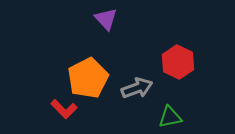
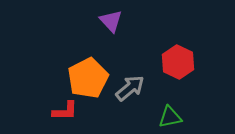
purple triangle: moved 5 px right, 2 px down
gray arrow: moved 7 px left; rotated 20 degrees counterclockwise
red L-shape: moved 1 px right, 2 px down; rotated 44 degrees counterclockwise
